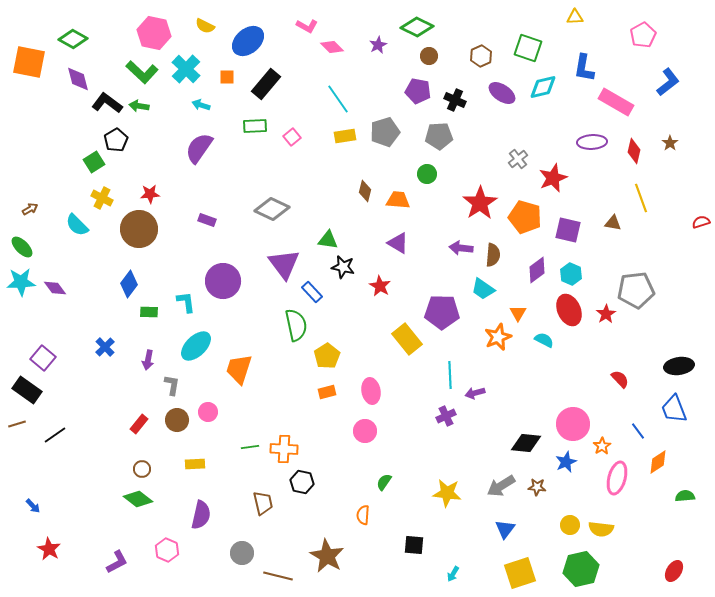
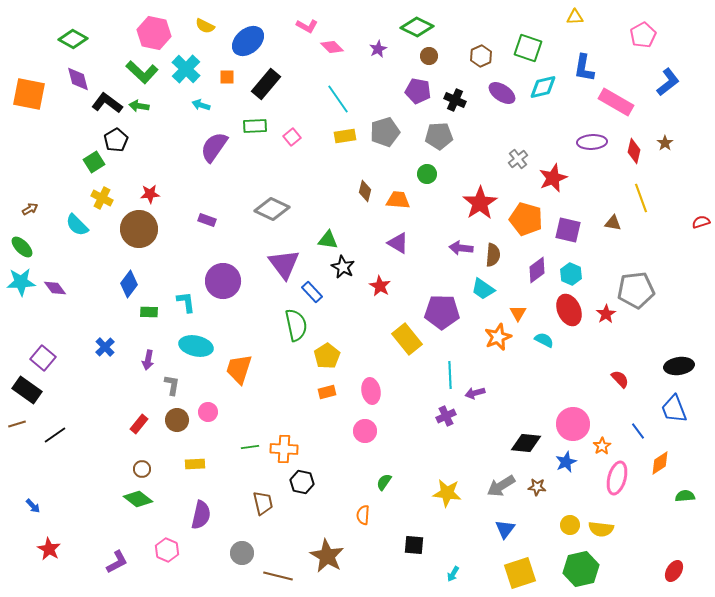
purple star at (378, 45): moved 4 px down
orange square at (29, 62): moved 32 px down
brown star at (670, 143): moved 5 px left
purple semicircle at (199, 148): moved 15 px right, 1 px up
orange pentagon at (525, 217): moved 1 px right, 2 px down
black star at (343, 267): rotated 15 degrees clockwise
cyan ellipse at (196, 346): rotated 56 degrees clockwise
orange diamond at (658, 462): moved 2 px right, 1 px down
